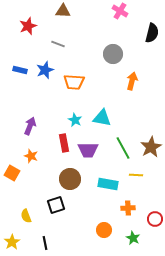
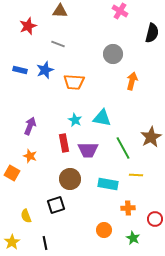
brown triangle: moved 3 px left
brown star: moved 10 px up
orange star: moved 1 px left
